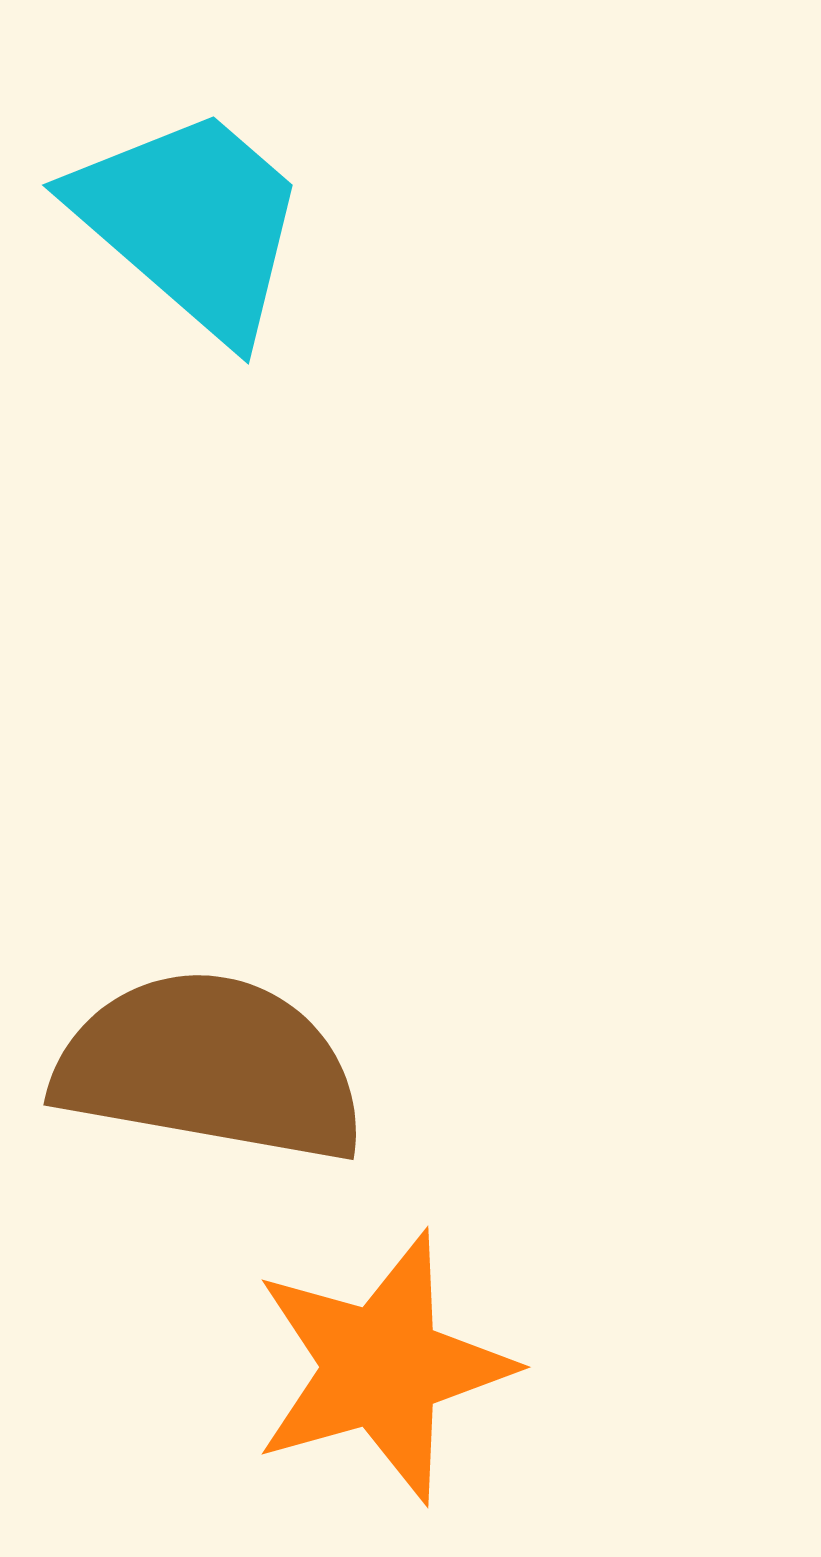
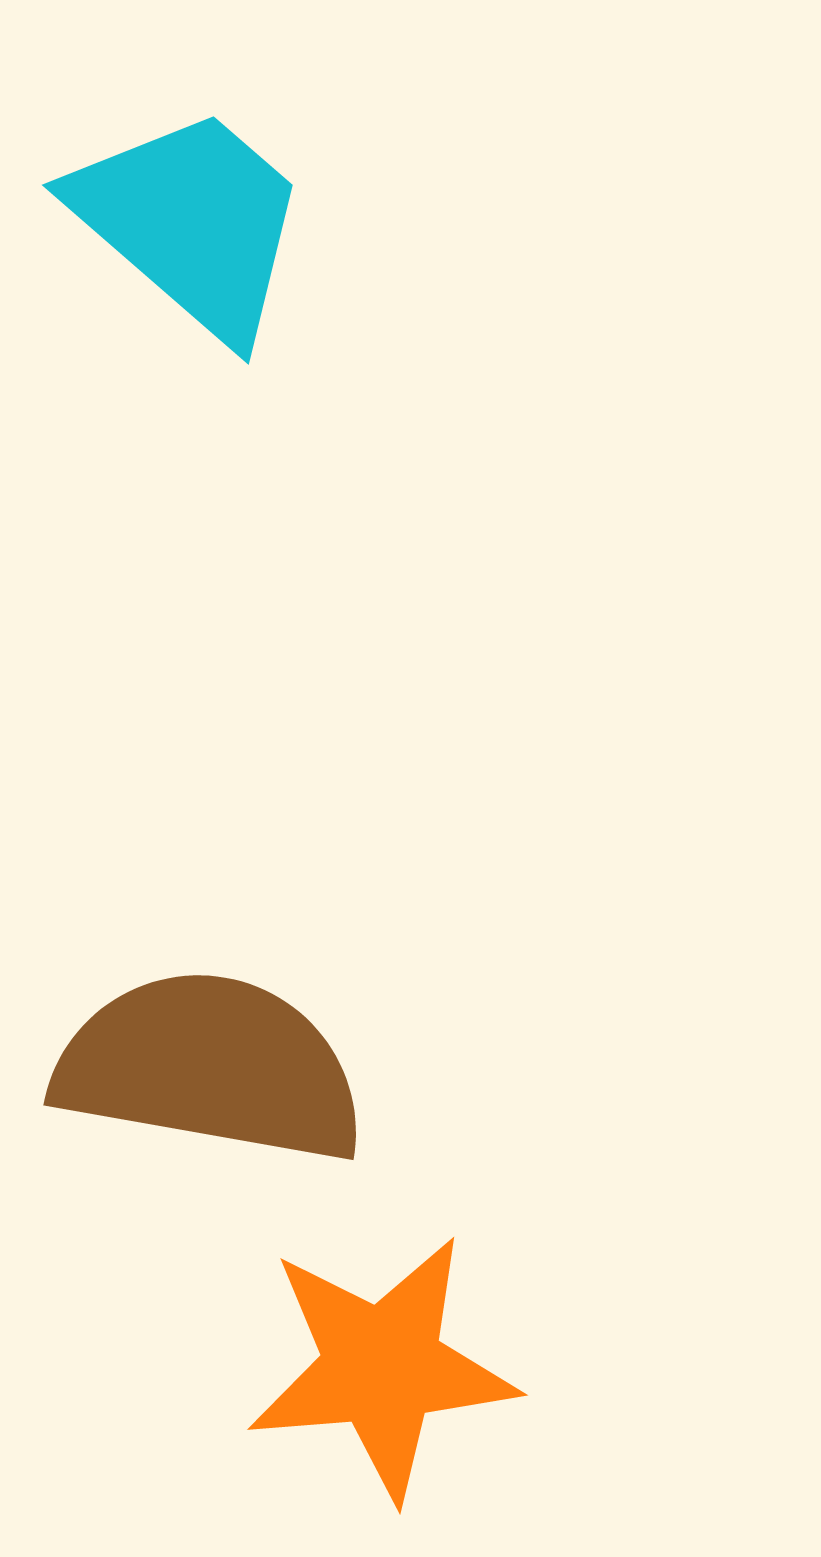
orange star: rotated 11 degrees clockwise
